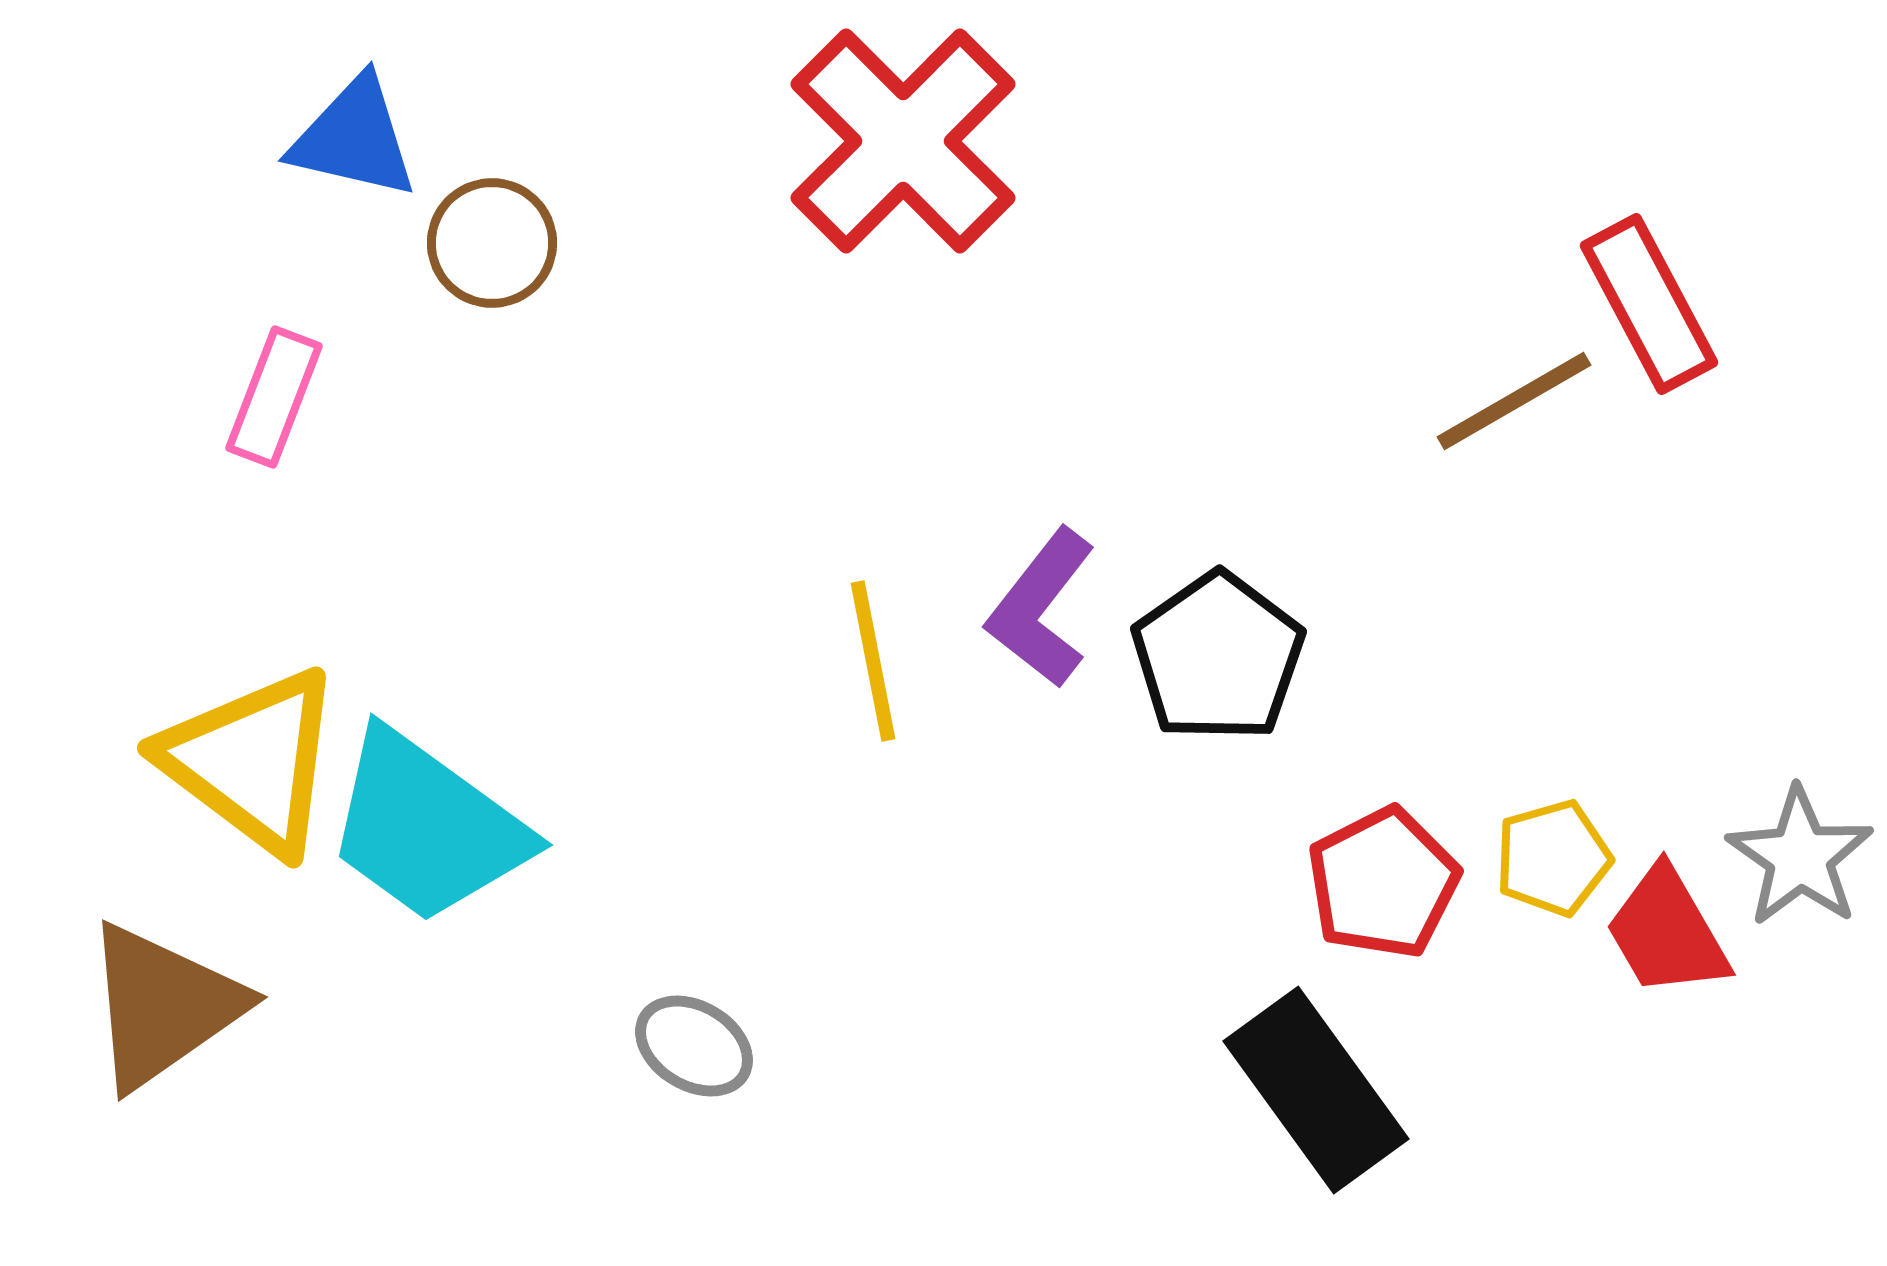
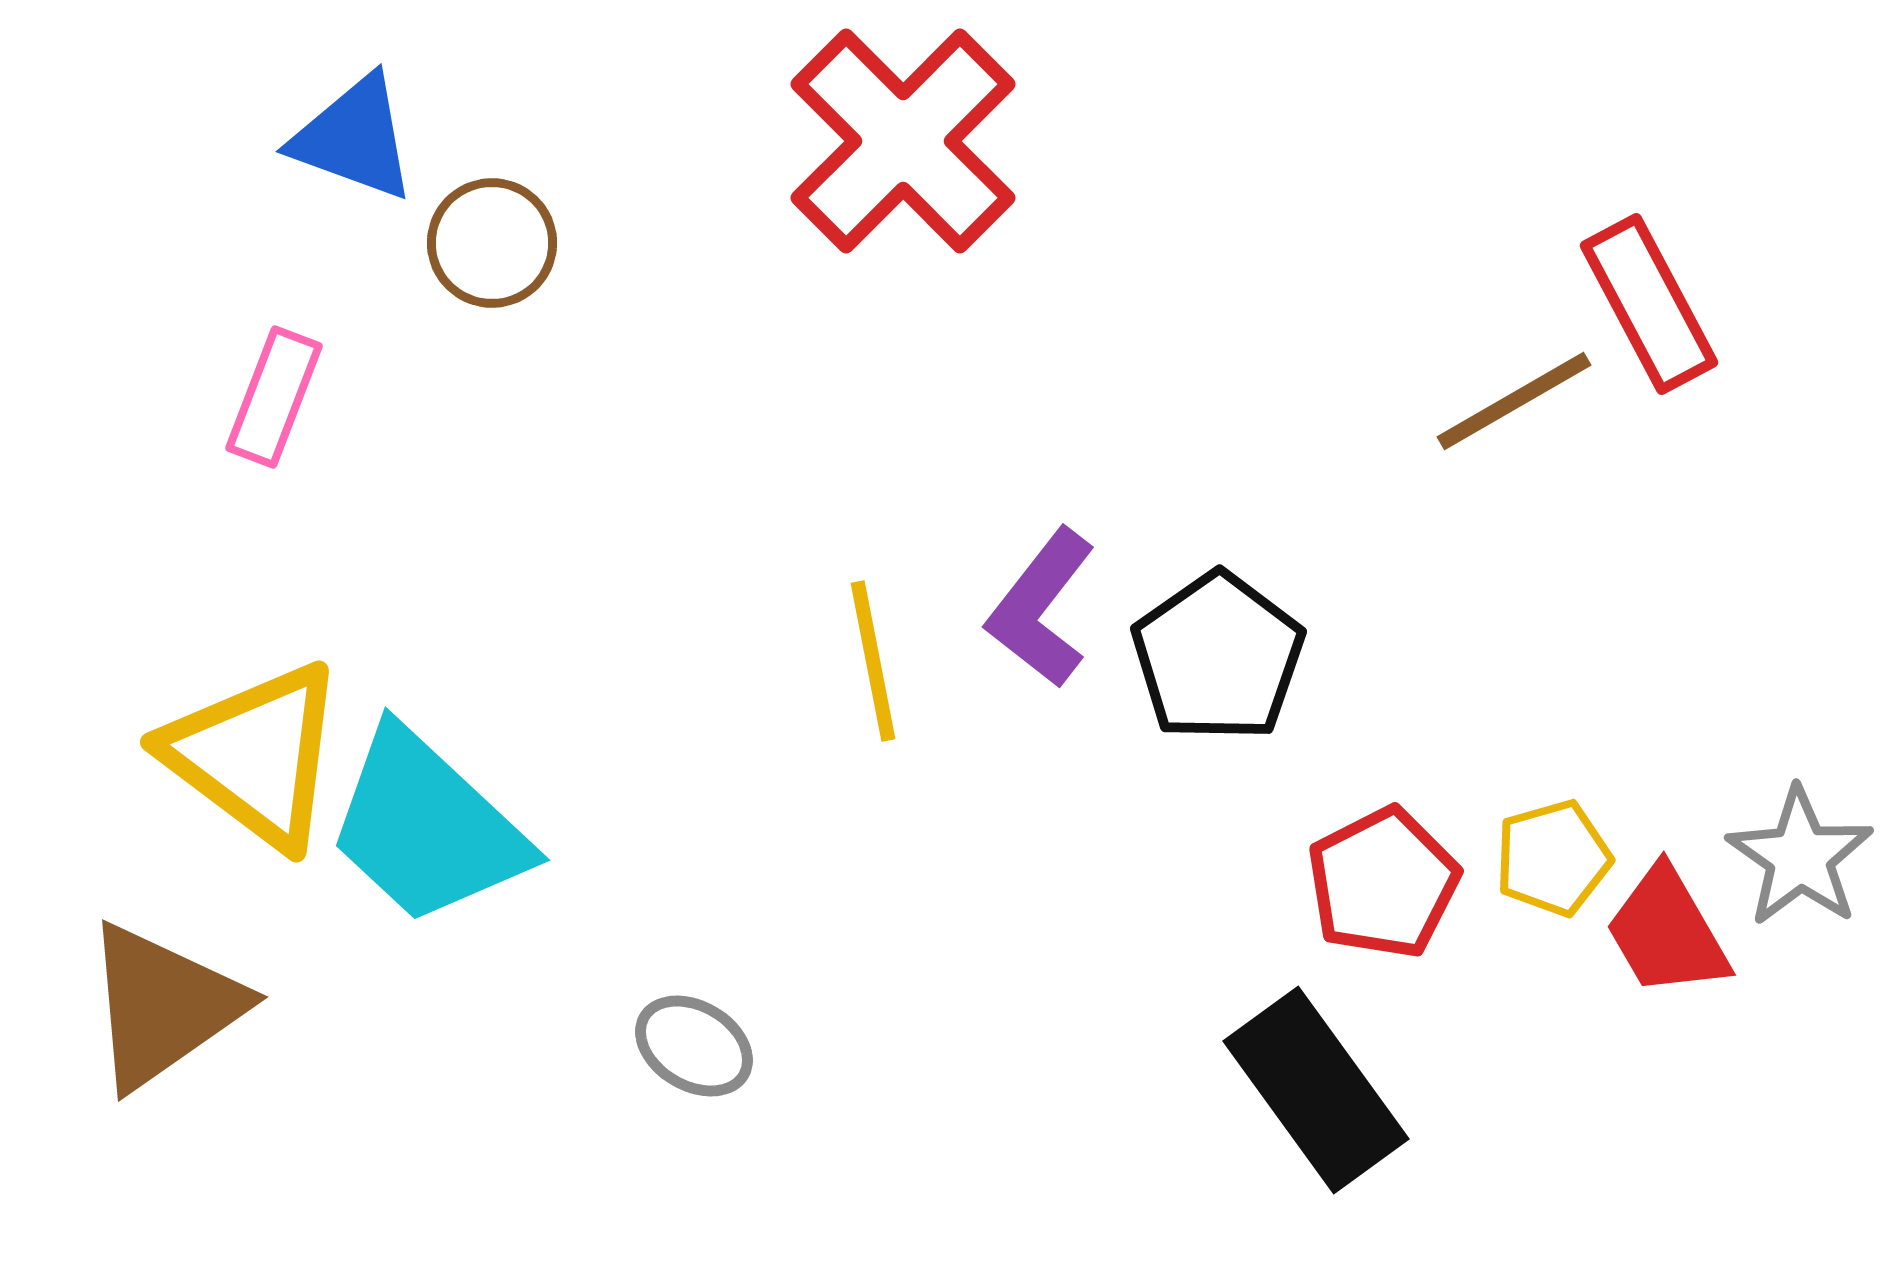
blue triangle: rotated 7 degrees clockwise
yellow triangle: moved 3 px right, 6 px up
cyan trapezoid: rotated 7 degrees clockwise
